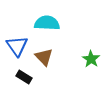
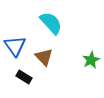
cyan semicircle: moved 4 px right; rotated 45 degrees clockwise
blue triangle: moved 2 px left
green star: moved 1 px down; rotated 12 degrees clockwise
